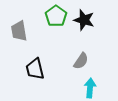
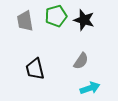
green pentagon: rotated 20 degrees clockwise
gray trapezoid: moved 6 px right, 10 px up
cyan arrow: rotated 66 degrees clockwise
